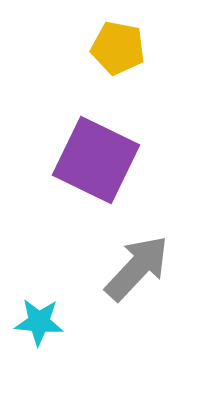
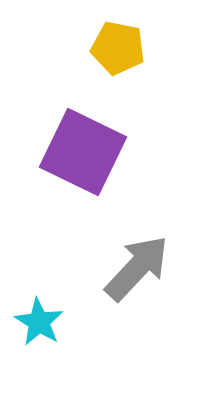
purple square: moved 13 px left, 8 px up
cyan star: rotated 27 degrees clockwise
